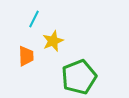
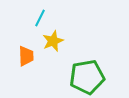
cyan line: moved 6 px right, 1 px up
green pentagon: moved 8 px right; rotated 12 degrees clockwise
